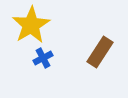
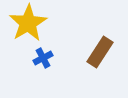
yellow star: moved 3 px left, 2 px up
